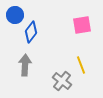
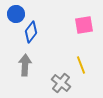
blue circle: moved 1 px right, 1 px up
pink square: moved 2 px right
gray cross: moved 1 px left, 2 px down
